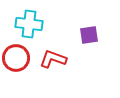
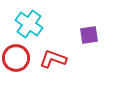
cyan cross: rotated 28 degrees clockwise
